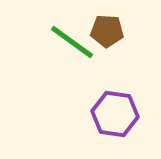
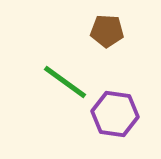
green line: moved 7 px left, 40 px down
